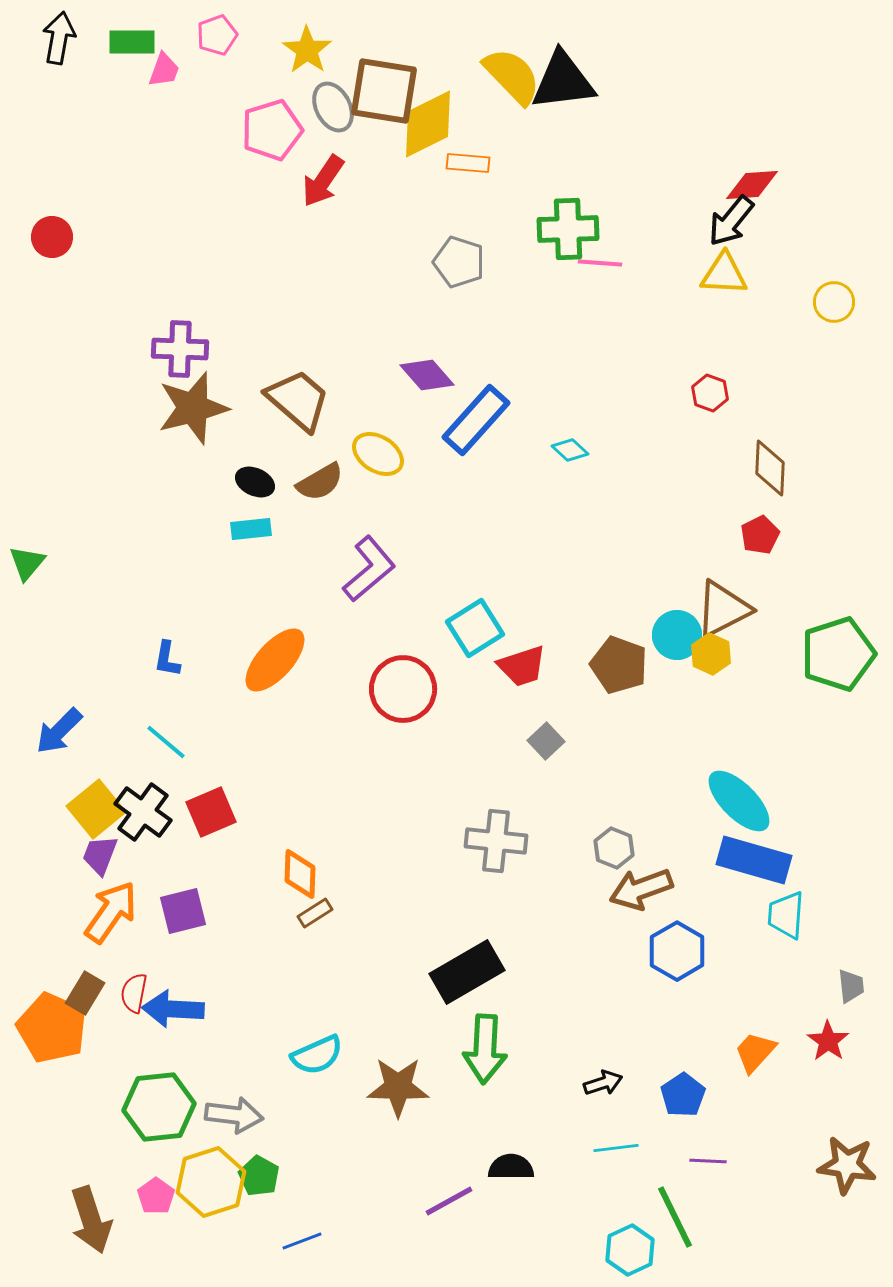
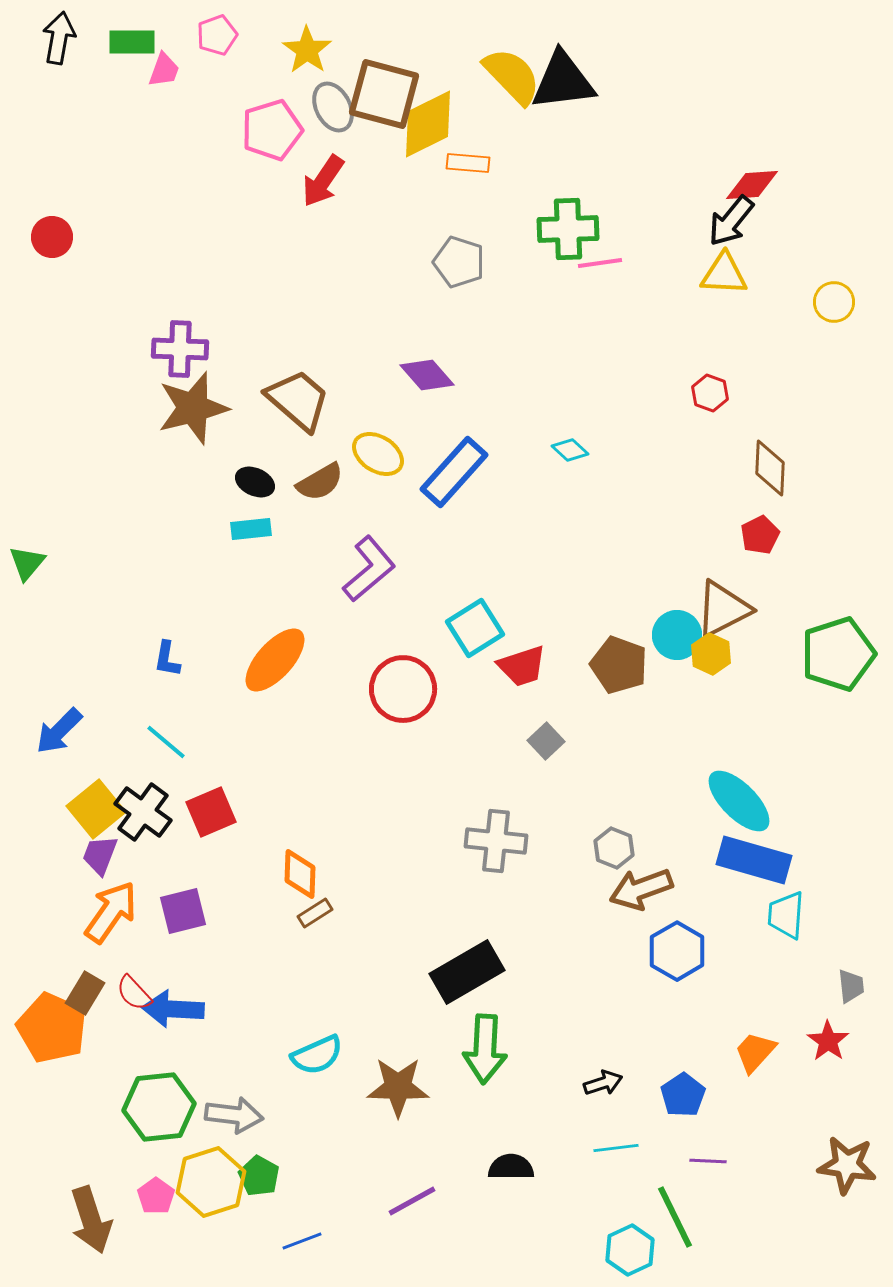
brown square at (384, 91): moved 3 px down; rotated 6 degrees clockwise
pink line at (600, 263): rotated 12 degrees counterclockwise
blue rectangle at (476, 420): moved 22 px left, 52 px down
red semicircle at (134, 993): rotated 54 degrees counterclockwise
purple line at (449, 1201): moved 37 px left
